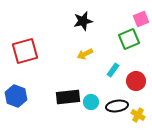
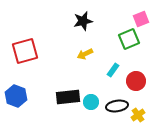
yellow cross: rotated 24 degrees clockwise
